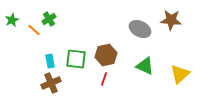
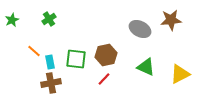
brown star: rotated 10 degrees counterclockwise
orange line: moved 21 px down
cyan rectangle: moved 1 px down
green triangle: moved 1 px right, 1 px down
yellow triangle: rotated 15 degrees clockwise
red line: rotated 24 degrees clockwise
brown cross: rotated 12 degrees clockwise
